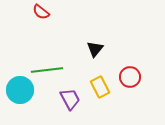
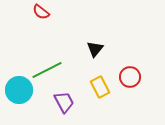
green line: rotated 20 degrees counterclockwise
cyan circle: moved 1 px left
purple trapezoid: moved 6 px left, 3 px down
